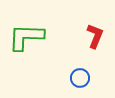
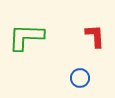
red L-shape: rotated 25 degrees counterclockwise
